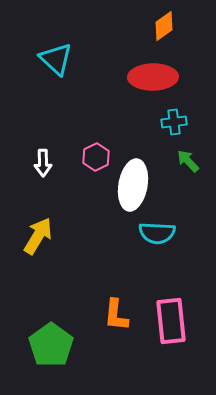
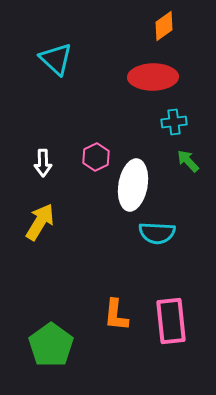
yellow arrow: moved 2 px right, 14 px up
